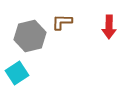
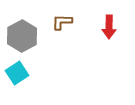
gray hexagon: moved 8 px left; rotated 16 degrees counterclockwise
